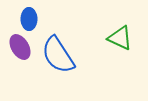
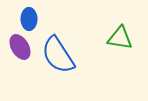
green triangle: rotated 16 degrees counterclockwise
